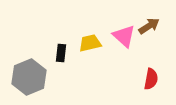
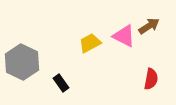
pink triangle: rotated 15 degrees counterclockwise
yellow trapezoid: rotated 15 degrees counterclockwise
black rectangle: moved 30 px down; rotated 42 degrees counterclockwise
gray hexagon: moved 7 px left, 15 px up; rotated 12 degrees counterclockwise
